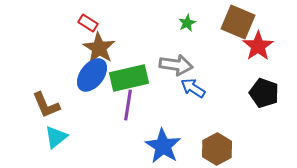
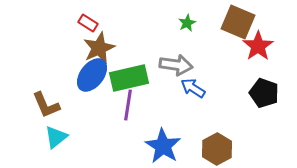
brown star: rotated 16 degrees clockwise
